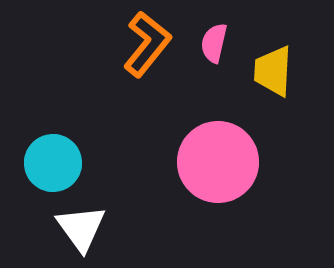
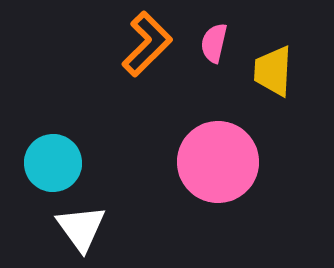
orange L-shape: rotated 6 degrees clockwise
